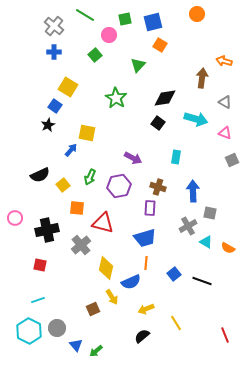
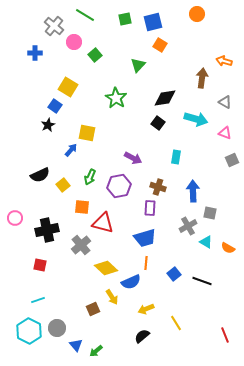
pink circle at (109, 35): moved 35 px left, 7 px down
blue cross at (54, 52): moved 19 px left, 1 px down
orange square at (77, 208): moved 5 px right, 1 px up
yellow diamond at (106, 268): rotated 60 degrees counterclockwise
